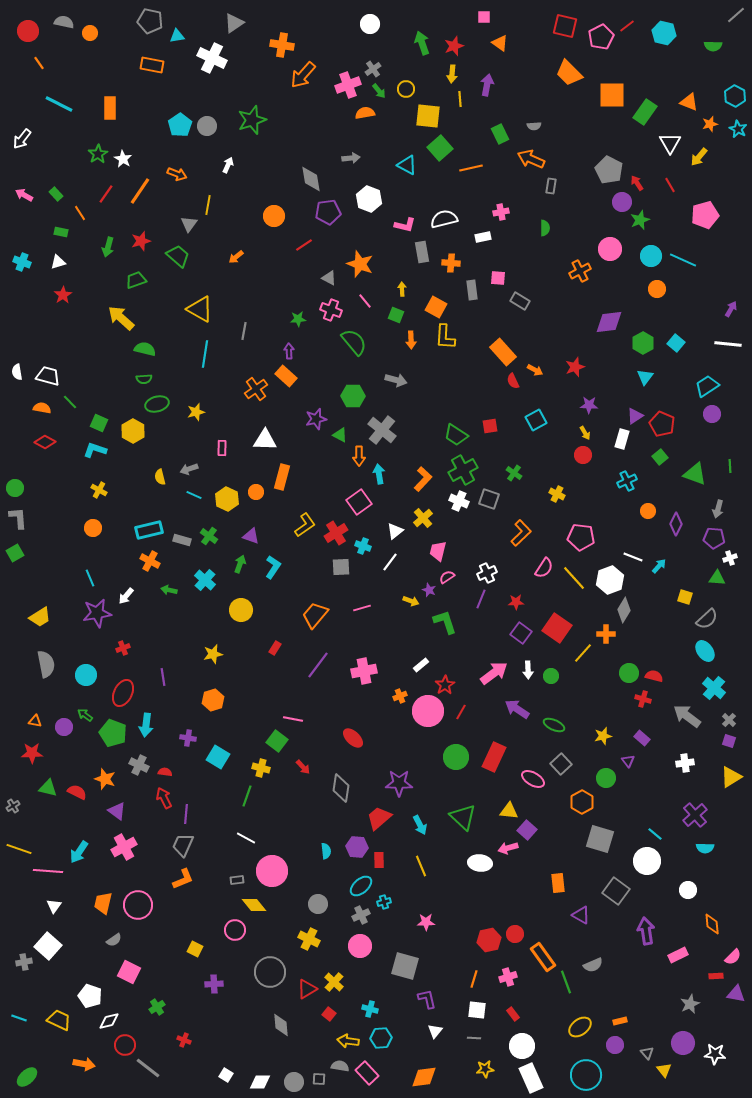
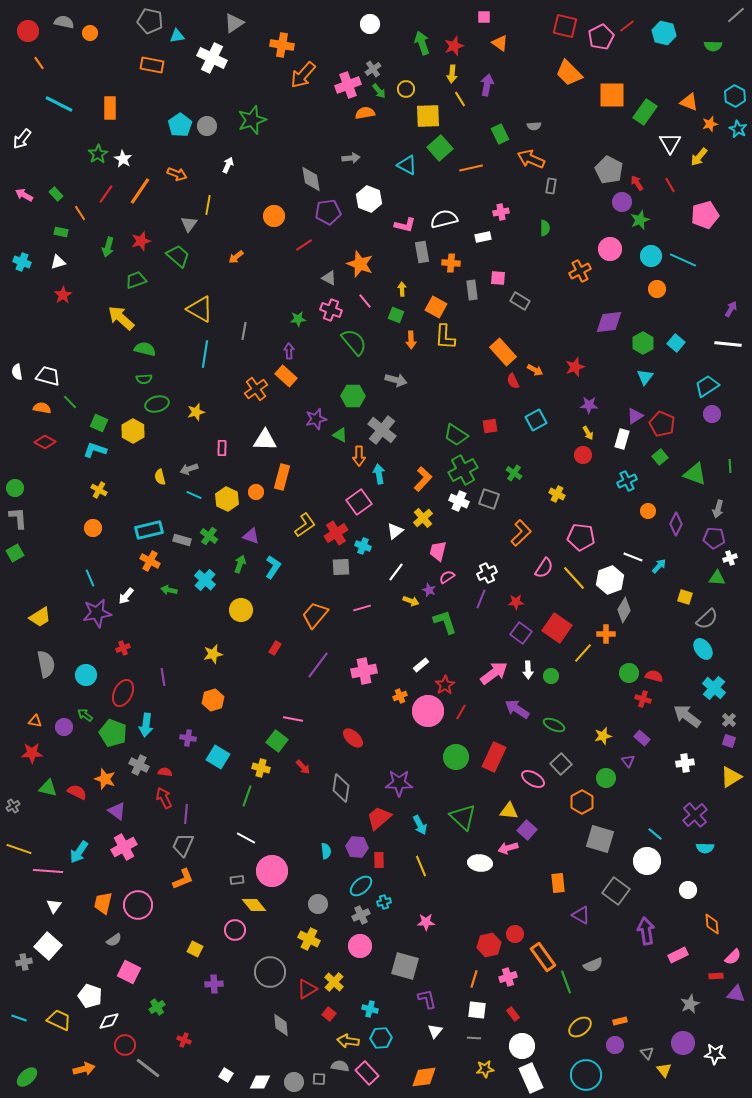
yellow line at (460, 99): rotated 28 degrees counterclockwise
yellow square at (428, 116): rotated 8 degrees counterclockwise
yellow arrow at (585, 433): moved 3 px right
white line at (390, 562): moved 6 px right, 10 px down
cyan ellipse at (705, 651): moved 2 px left, 2 px up
red hexagon at (489, 940): moved 5 px down
orange arrow at (84, 1064): moved 5 px down; rotated 25 degrees counterclockwise
